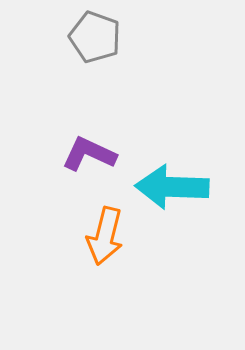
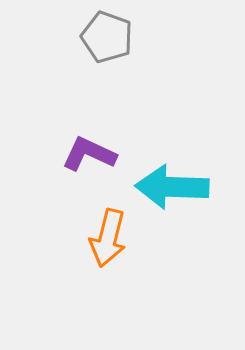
gray pentagon: moved 12 px right
orange arrow: moved 3 px right, 2 px down
